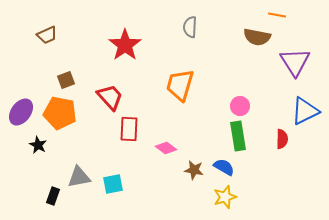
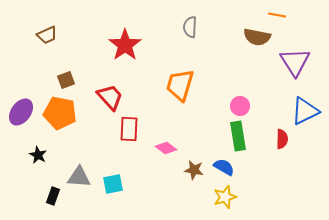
black star: moved 10 px down
gray triangle: rotated 15 degrees clockwise
